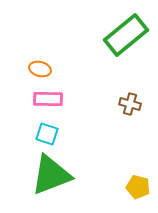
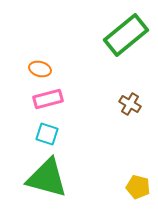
pink rectangle: rotated 16 degrees counterclockwise
brown cross: rotated 15 degrees clockwise
green triangle: moved 4 px left, 3 px down; rotated 36 degrees clockwise
